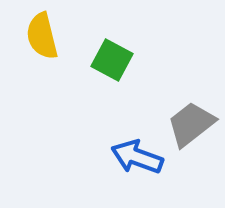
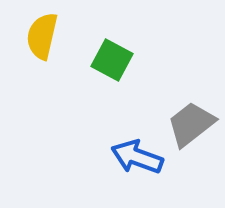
yellow semicircle: rotated 27 degrees clockwise
